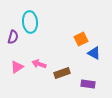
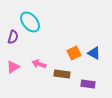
cyan ellipse: rotated 35 degrees counterclockwise
orange square: moved 7 px left, 14 px down
pink triangle: moved 4 px left
brown rectangle: moved 1 px down; rotated 28 degrees clockwise
